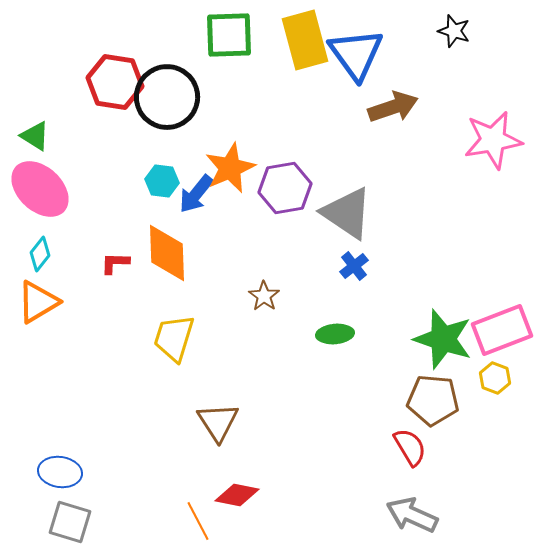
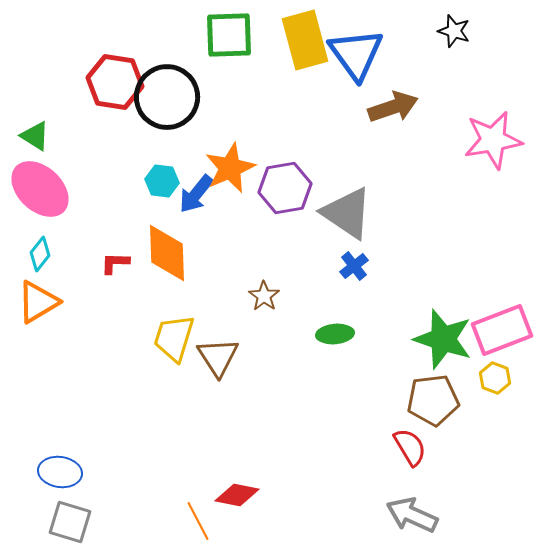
brown pentagon: rotated 12 degrees counterclockwise
brown triangle: moved 65 px up
